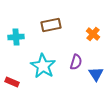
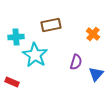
cyan star: moved 8 px left, 11 px up
blue triangle: rotated 14 degrees clockwise
